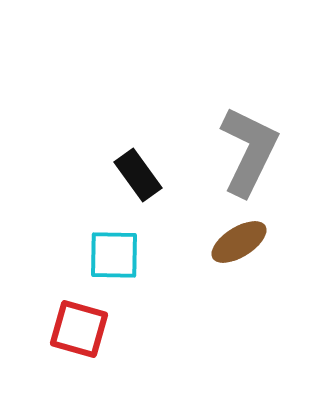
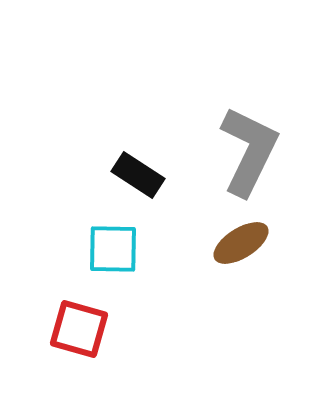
black rectangle: rotated 21 degrees counterclockwise
brown ellipse: moved 2 px right, 1 px down
cyan square: moved 1 px left, 6 px up
